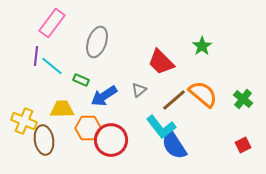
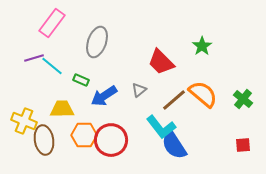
purple line: moved 2 px left, 2 px down; rotated 66 degrees clockwise
orange hexagon: moved 4 px left, 7 px down
red square: rotated 21 degrees clockwise
